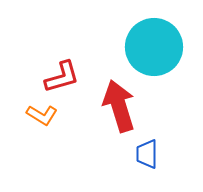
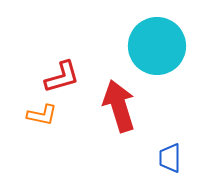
cyan circle: moved 3 px right, 1 px up
orange L-shape: rotated 20 degrees counterclockwise
blue trapezoid: moved 23 px right, 4 px down
